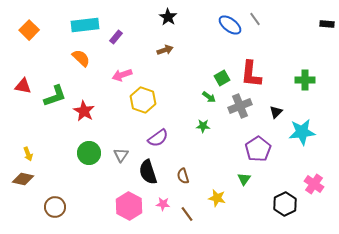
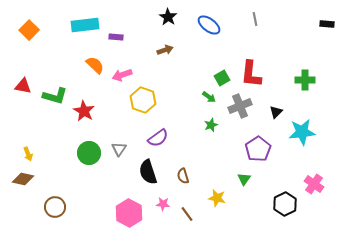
gray line: rotated 24 degrees clockwise
blue ellipse: moved 21 px left
purple rectangle: rotated 56 degrees clockwise
orange semicircle: moved 14 px right, 7 px down
green L-shape: rotated 35 degrees clockwise
green star: moved 8 px right, 1 px up; rotated 24 degrees counterclockwise
gray triangle: moved 2 px left, 6 px up
pink hexagon: moved 7 px down
